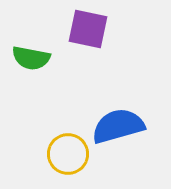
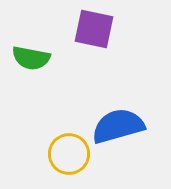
purple square: moved 6 px right
yellow circle: moved 1 px right
